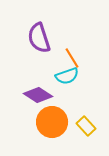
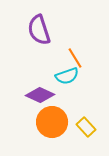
purple semicircle: moved 8 px up
orange line: moved 3 px right
purple diamond: moved 2 px right; rotated 8 degrees counterclockwise
yellow rectangle: moved 1 px down
